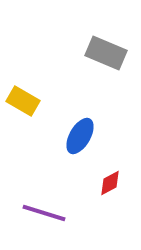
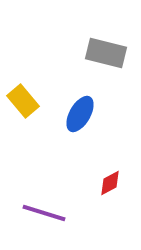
gray rectangle: rotated 9 degrees counterclockwise
yellow rectangle: rotated 20 degrees clockwise
blue ellipse: moved 22 px up
